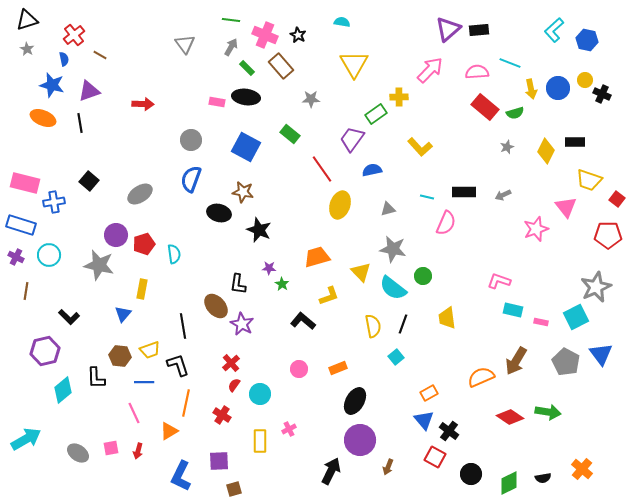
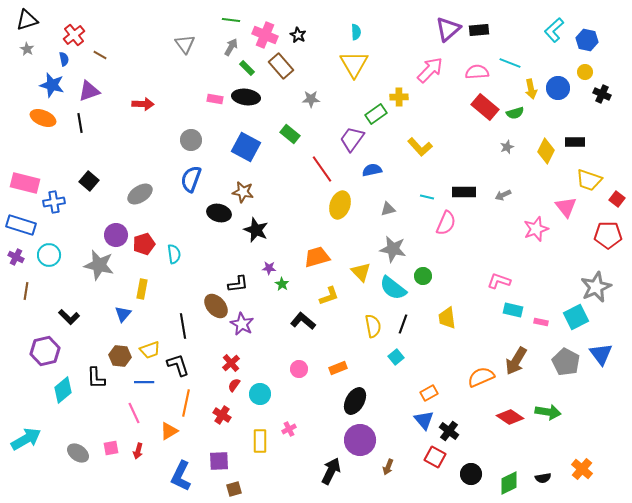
cyan semicircle at (342, 22): moved 14 px right, 10 px down; rotated 77 degrees clockwise
yellow circle at (585, 80): moved 8 px up
pink rectangle at (217, 102): moved 2 px left, 3 px up
black star at (259, 230): moved 3 px left
black L-shape at (238, 284): rotated 105 degrees counterclockwise
